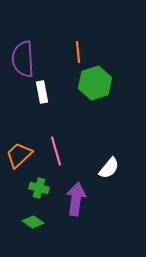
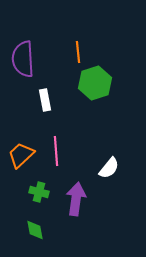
white rectangle: moved 3 px right, 8 px down
pink line: rotated 12 degrees clockwise
orange trapezoid: moved 2 px right
green cross: moved 4 px down
green diamond: moved 2 px right, 8 px down; rotated 45 degrees clockwise
